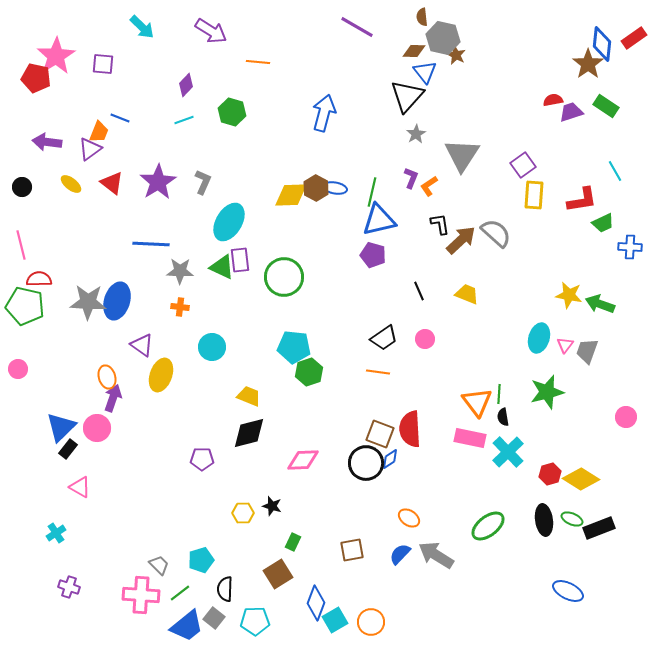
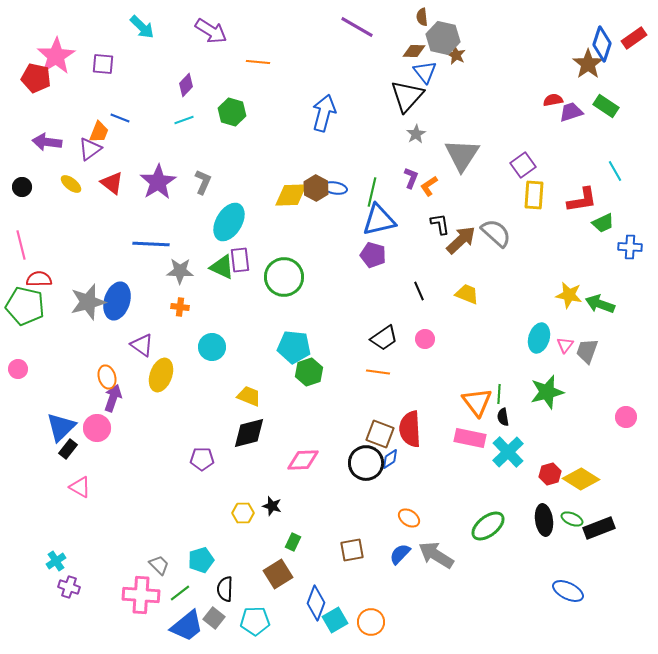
blue diamond at (602, 44): rotated 12 degrees clockwise
gray star at (88, 302): rotated 18 degrees counterclockwise
cyan cross at (56, 533): moved 28 px down
